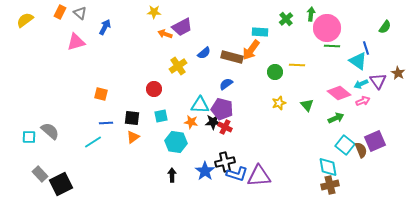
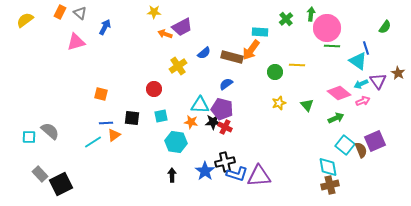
orange triangle at (133, 137): moved 19 px left, 2 px up
